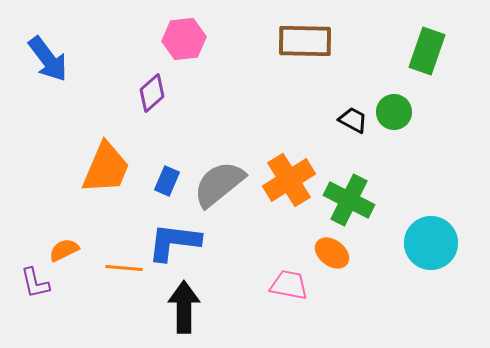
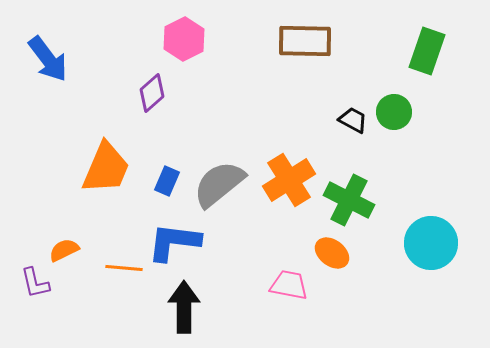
pink hexagon: rotated 21 degrees counterclockwise
